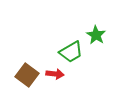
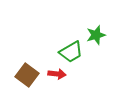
green star: rotated 24 degrees clockwise
red arrow: moved 2 px right
